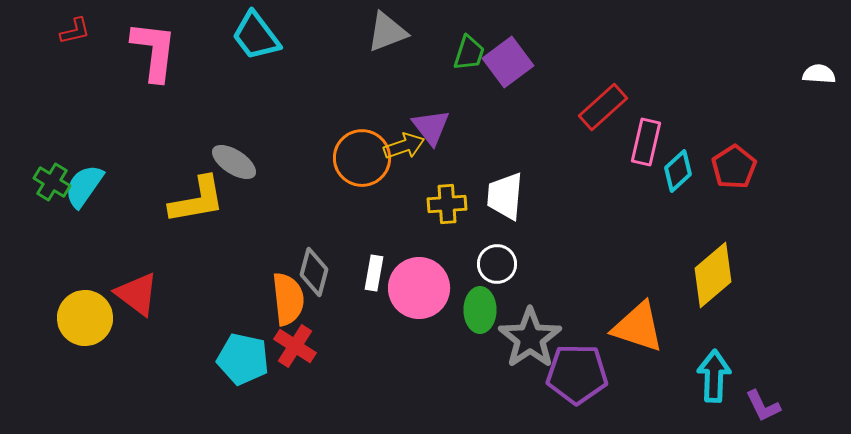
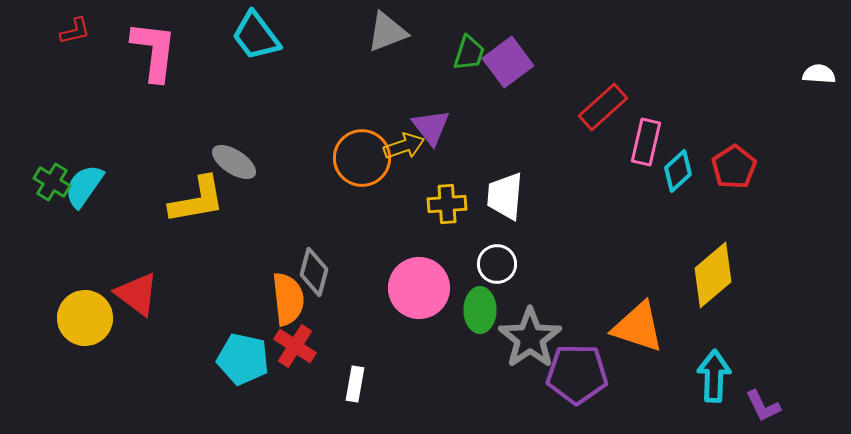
white rectangle: moved 19 px left, 111 px down
